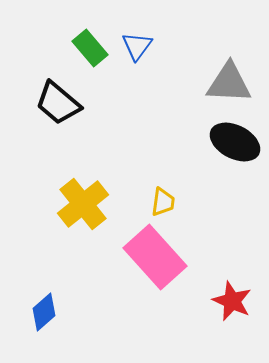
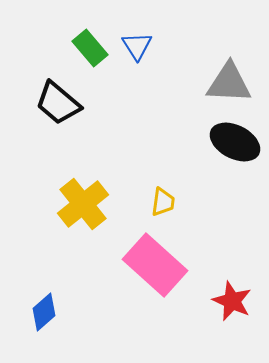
blue triangle: rotated 8 degrees counterclockwise
pink rectangle: moved 8 px down; rotated 6 degrees counterclockwise
